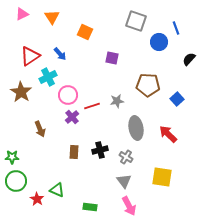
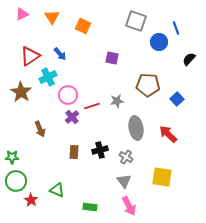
orange square: moved 2 px left, 6 px up
red star: moved 6 px left, 1 px down
